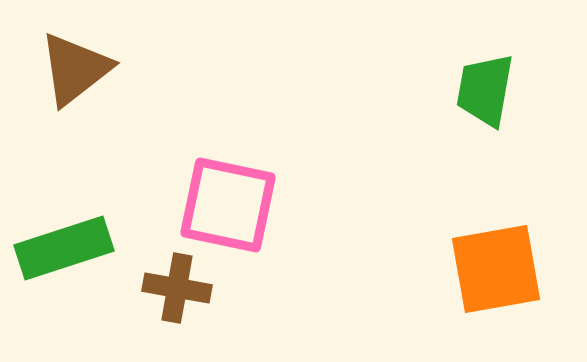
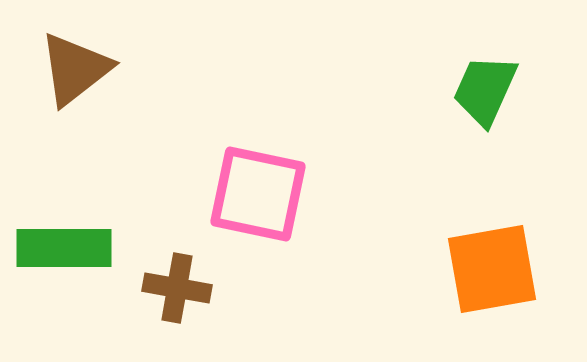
green trapezoid: rotated 14 degrees clockwise
pink square: moved 30 px right, 11 px up
green rectangle: rotated 18 degrees clockwise
orange square: moved 4 px left
